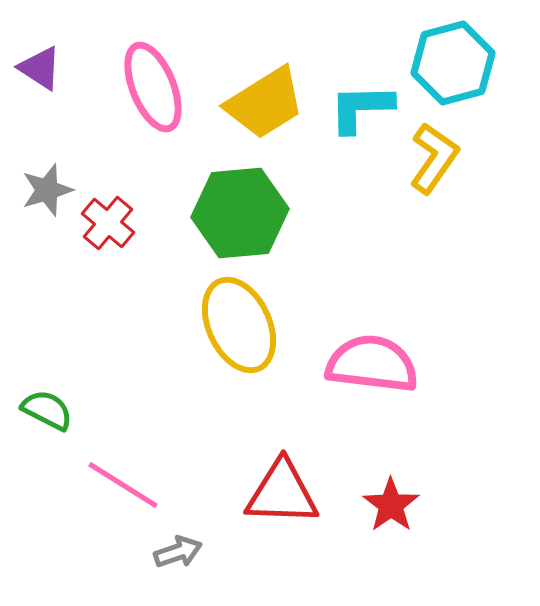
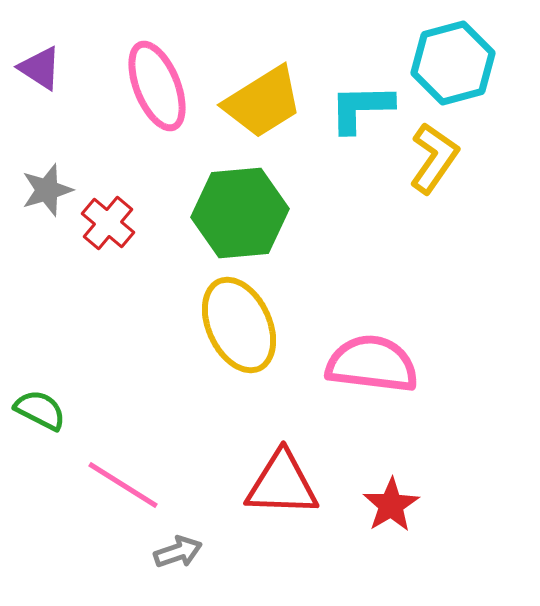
pink ellipse: moved 4 px right, 1 px up
yellow trapezoid: moved 2 px left, 1 px up
green semicircle: moved 7 px left
red triangle: moved 9 px up
red star: rotated 4 degrees clockwise
